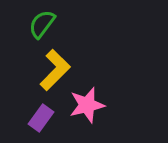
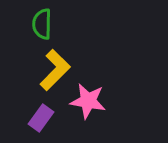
green semicircle: rotated 36 degrees counterclockwise
pink star: moved 1 px right, 4 px up; rotated 24 degrees clockwise
